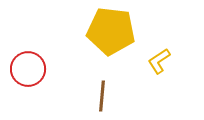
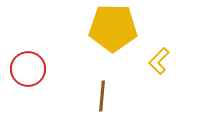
yellow pentagon: moved 2 px right, 3 px up; rotated 6 degrees counterclockwise
yellow L-shape: rotated 12 degrees counterclockwise
